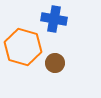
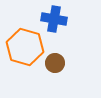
orange hexagon: moved 2 px right
